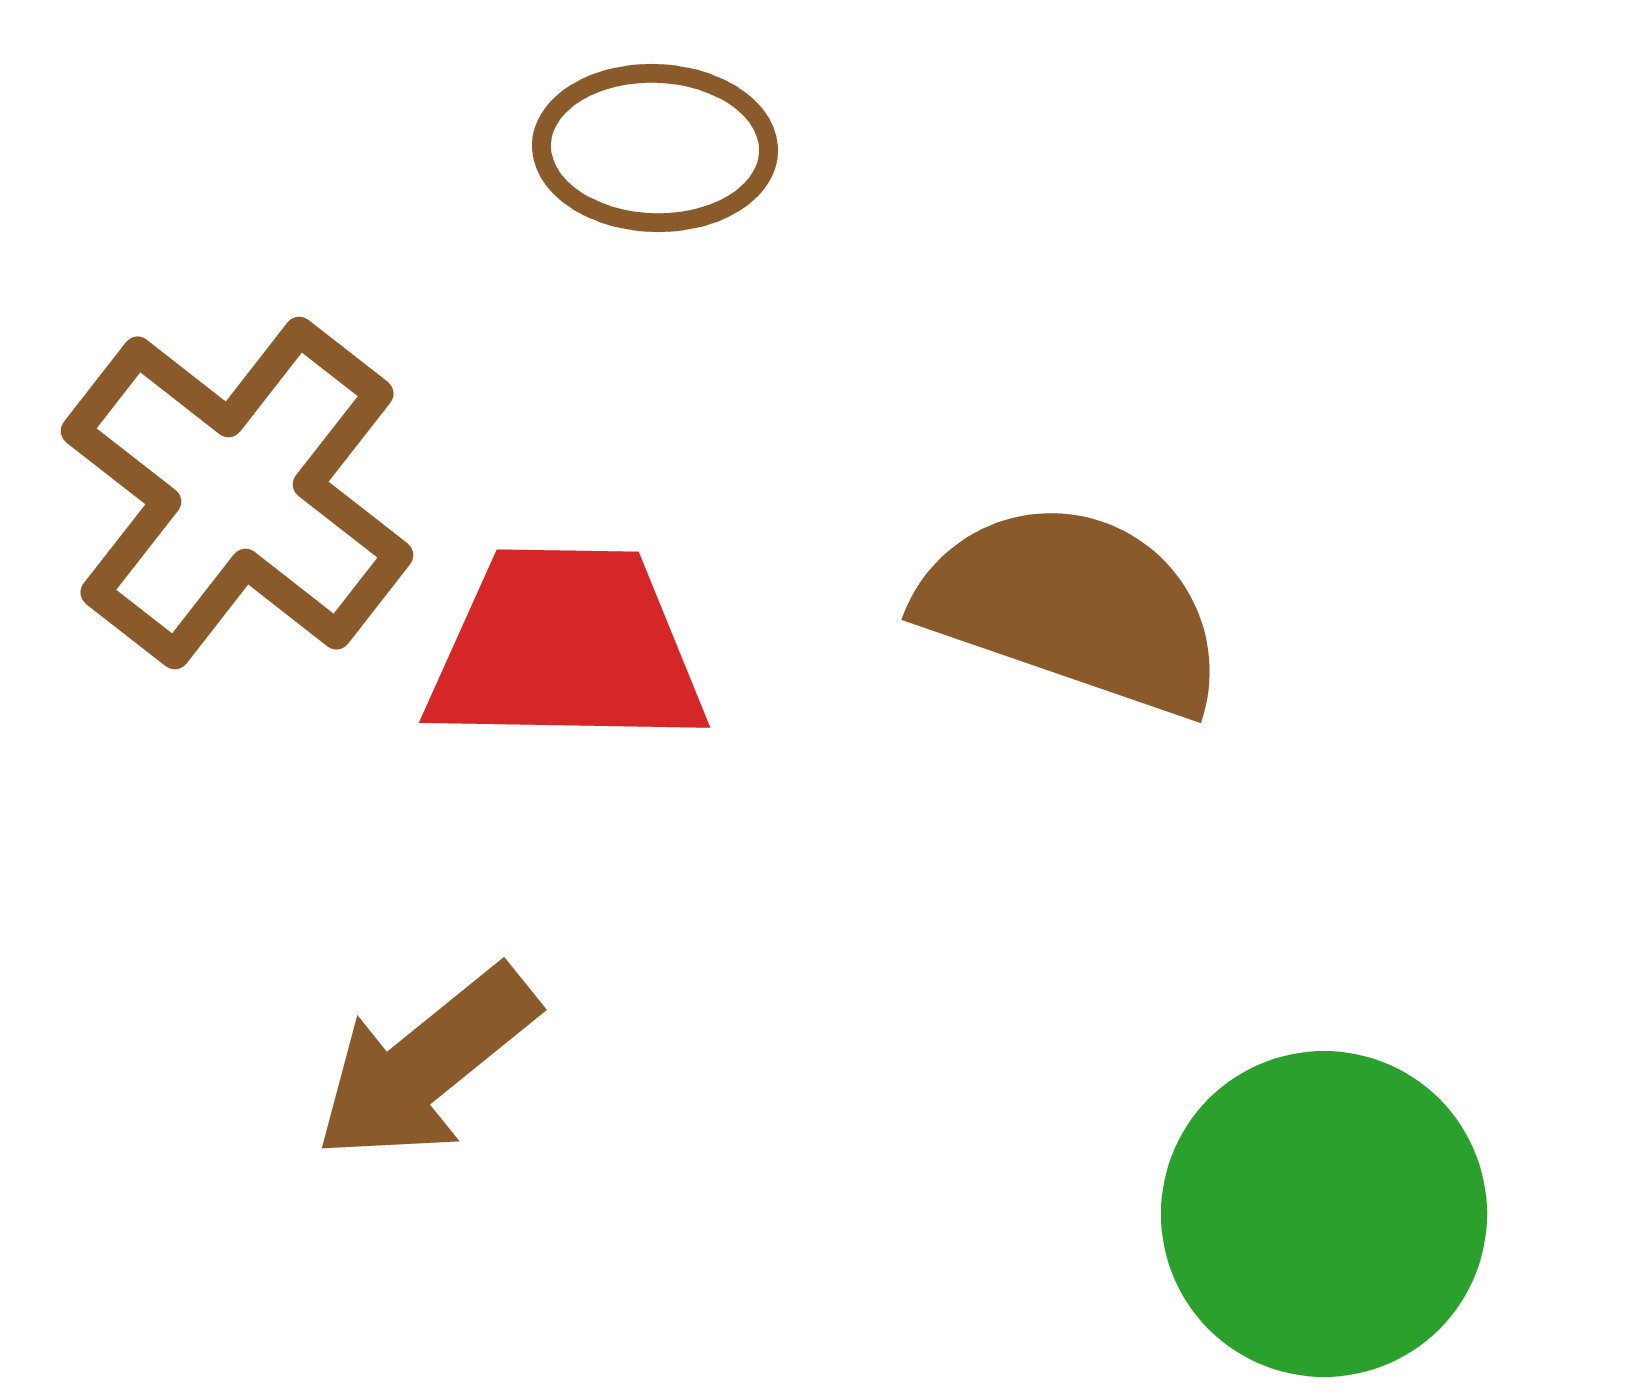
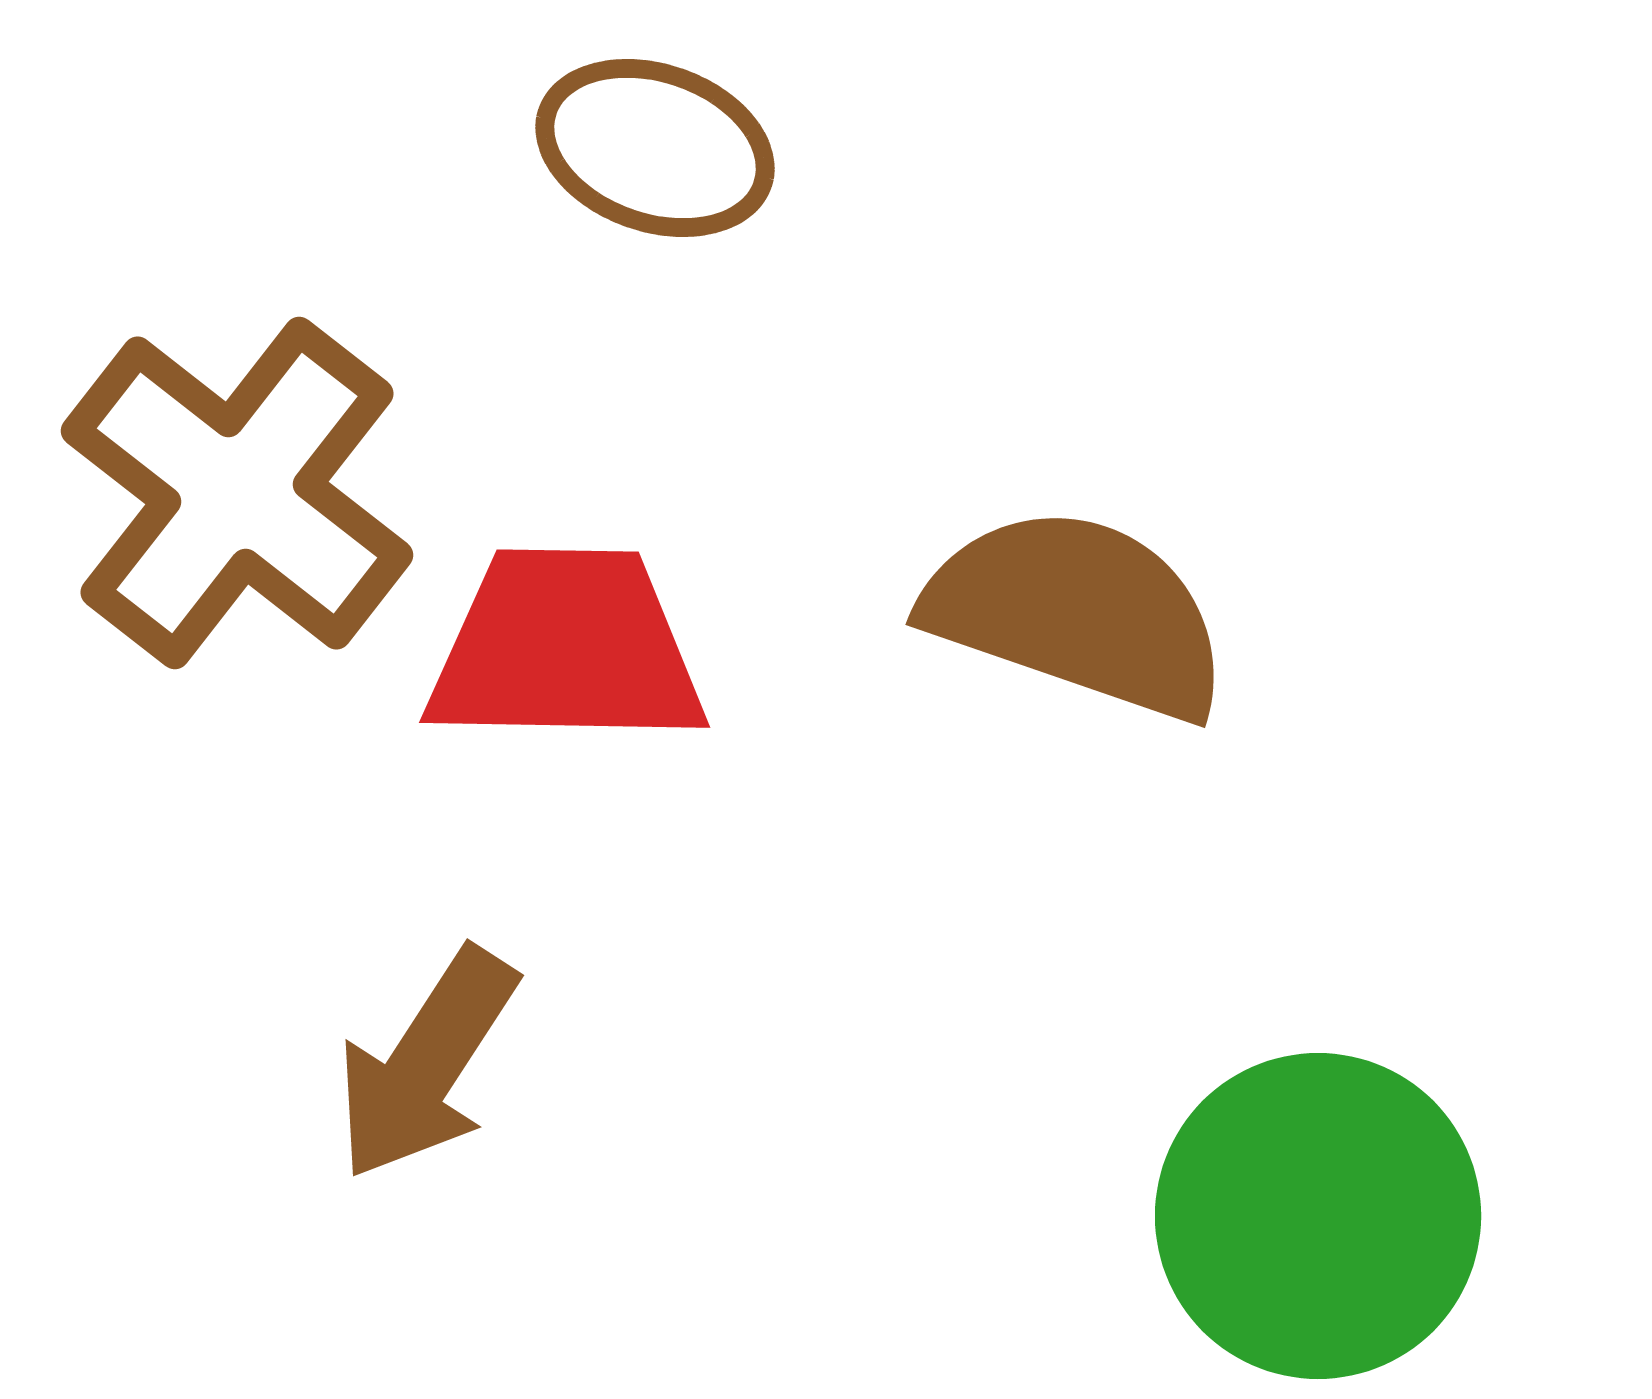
brown ellipse: rotated 17 degrees clockwise
brown semicircle: moved 4 px right, 5 px down
brown arrow: rotated 18 degrees counterclockwise
green circle: moved 6 px left, 2 px down
